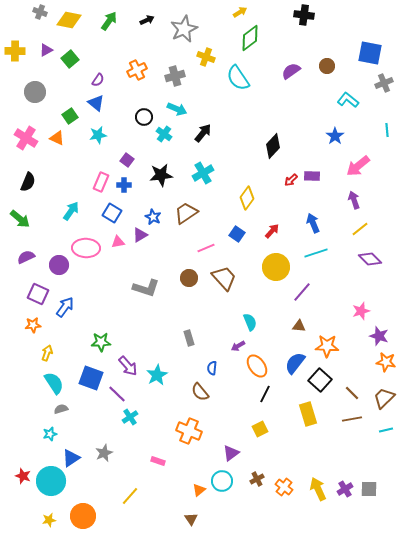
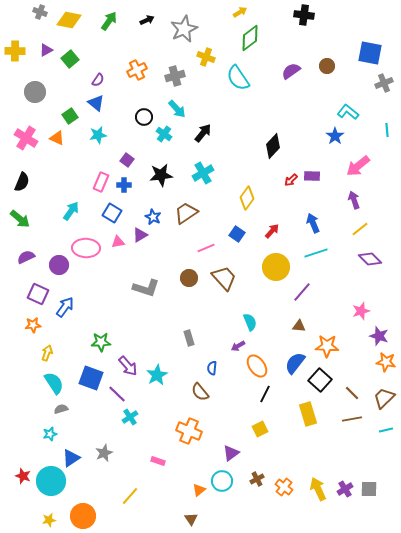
cyan L-shape at (348, 100): moved 12 px down
cyan arrow at (177, 109): rotated 24 degrees clockwise
black semicircle at (28, 182): moved 6 px left
